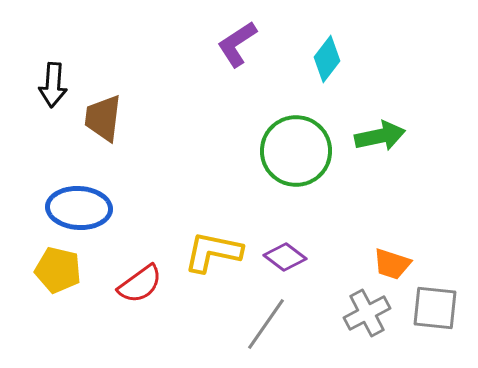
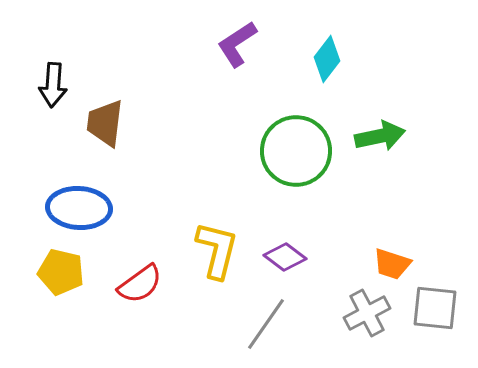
brown trapezoid: moved 2 px right, 5 px down
yellow L-shape: moved 4 px right, 2 px up; rotated 92 degrees clockwise
yellow pentagon: moved 3 px right, 2 px down
